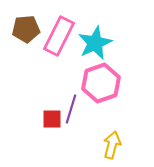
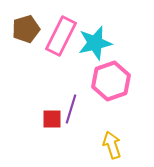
brown pentagon: rotated 12 degrees counterclockwise
pink rectangle: moved 2 px right
cyan star: rotated 12 degrees clockwise
pink hexagon: moved 10 px right, 2 px up
yellow arrow: rotated 32 degrees counterclockwise
